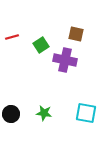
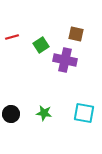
cyan square: moved 2 px left
